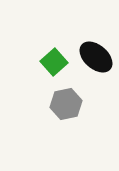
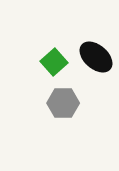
gray hexagon: moved 3 px left, 1 px up; rotated 12 degrees clockwise
